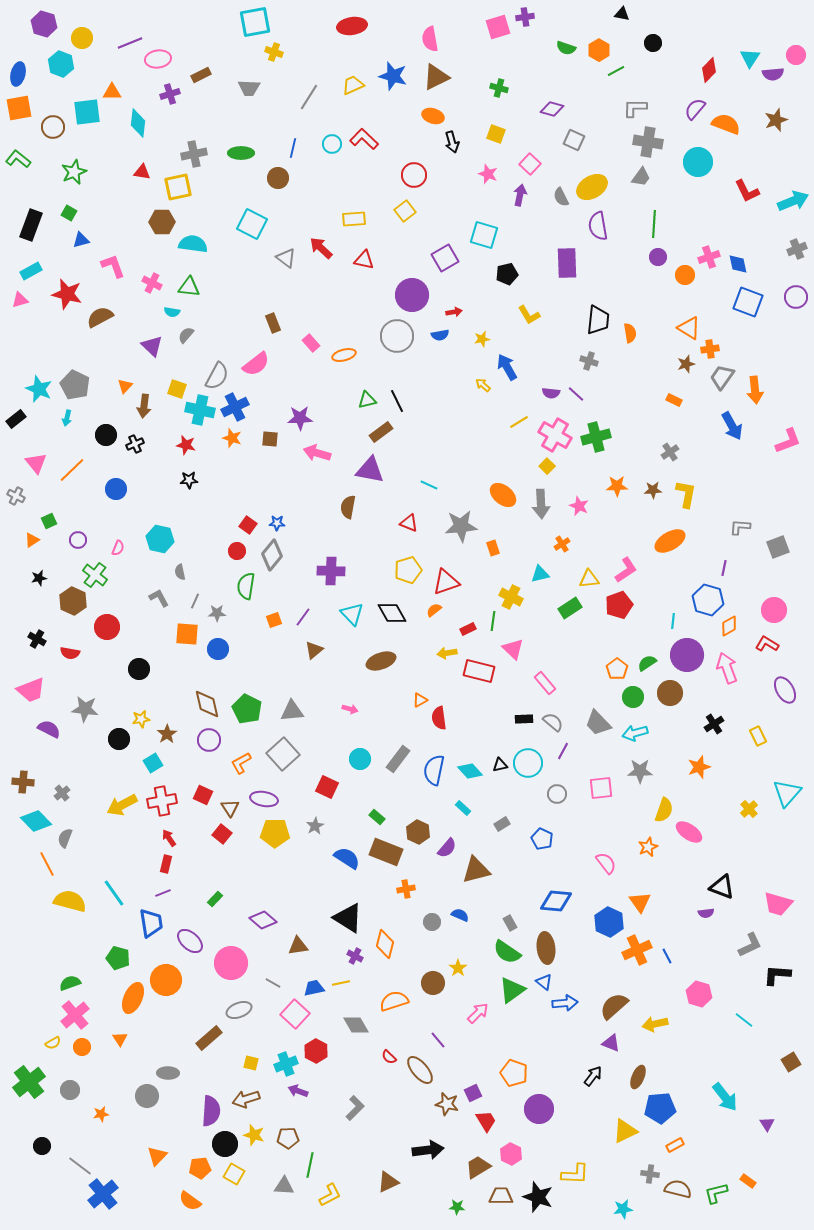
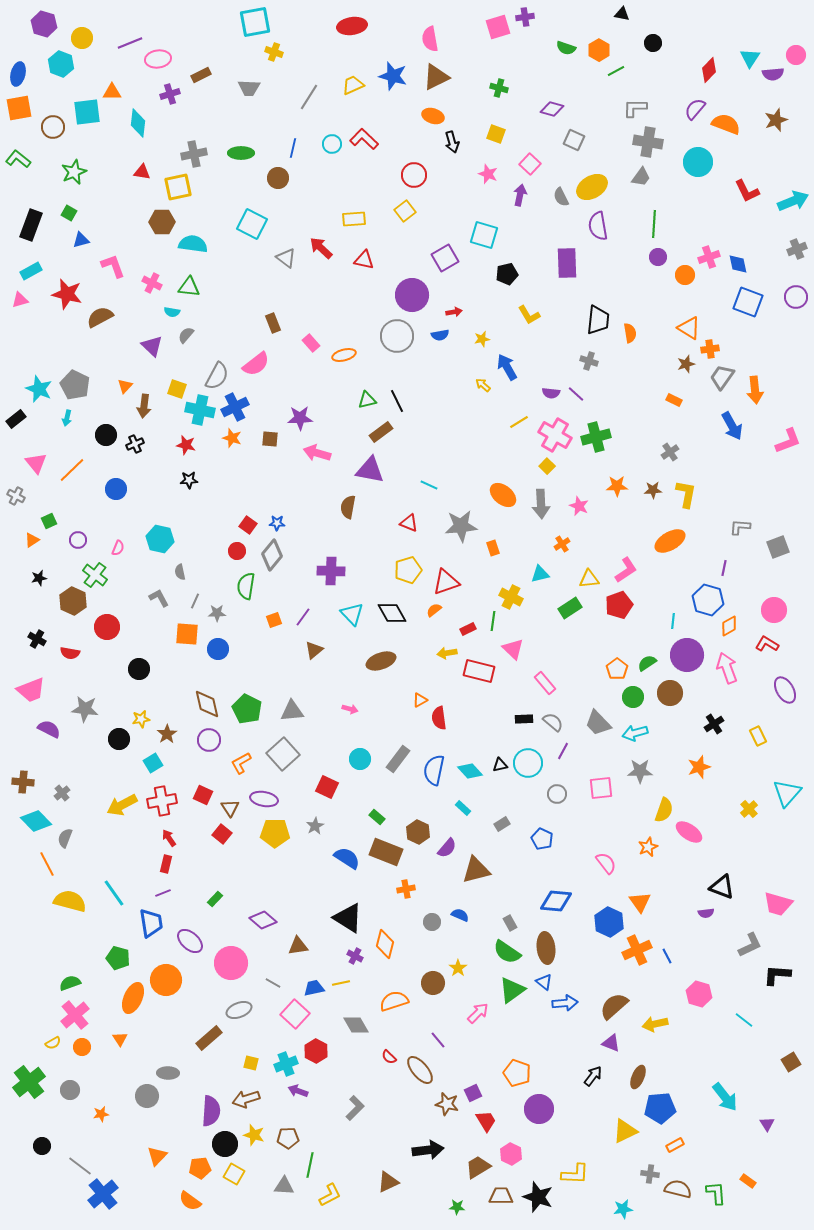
orange pentagon at (514, 1073): moved 3 px right
green L-shape at (716, 1193): rotated 100 degrees clockwise
